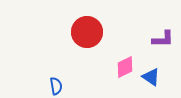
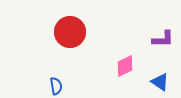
red circle: moved 17 px left
pink diamond: moved 1 px up
blue triangle: moved 9 px right, 5 px down
